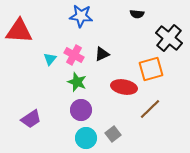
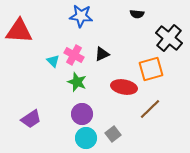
cyan triangle: moved 3 px right, 2 px down; rotated 24 degrees counterclockwise
purple circle: moved 1 px right, 4 px down
